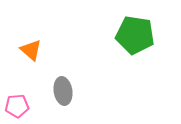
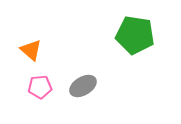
gray ellipse: moved 20 px right, 5 px up; rotated 68 degrees clockwise
pink pentagon: moved 23 px right, 19 px up
